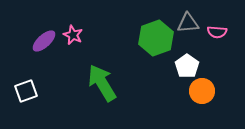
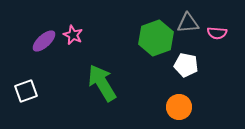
pink semicircle: moved 1 px down
white pentagon: moved 1 px left, 1 px up; rotated 25 degrees counterclockwise
orange circle: moved 23 px left, 16 px down
